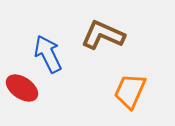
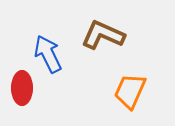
red ellipse: rotated 56 degrees clockwise
